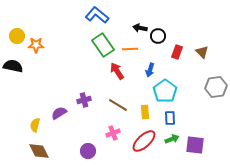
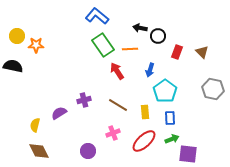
blue L-shape: moved 1 px down
gray hexagon: moved 3 px left, 2 px down; rotated 20 degrees clockwise
purple square: moved 7 px left, 9 px down
